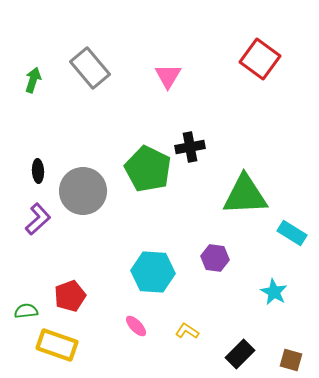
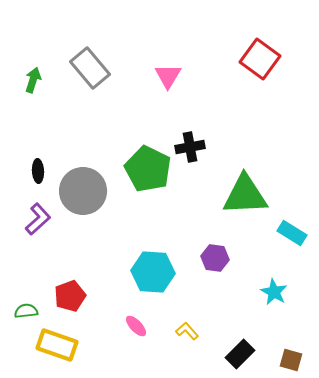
yellow L-shape: rotated 15 degrees clockwise
